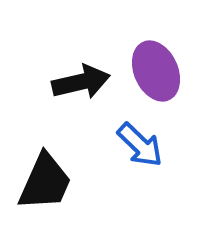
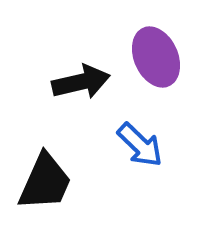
purple ellipse: moved 14 px up
